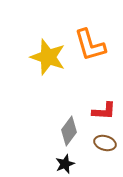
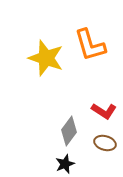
yellow star: moved 2 px left, 1 px down
red L-shape: rotated 30 degrees clockwise
